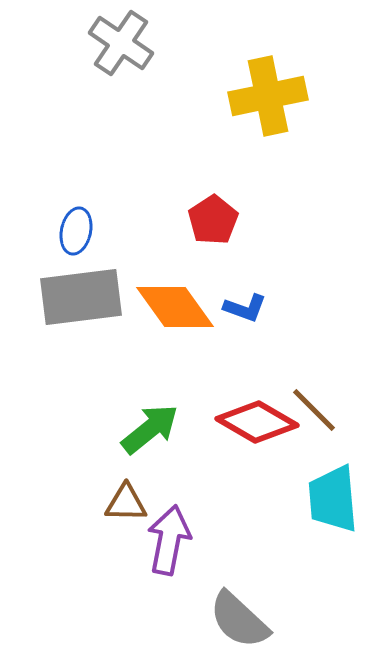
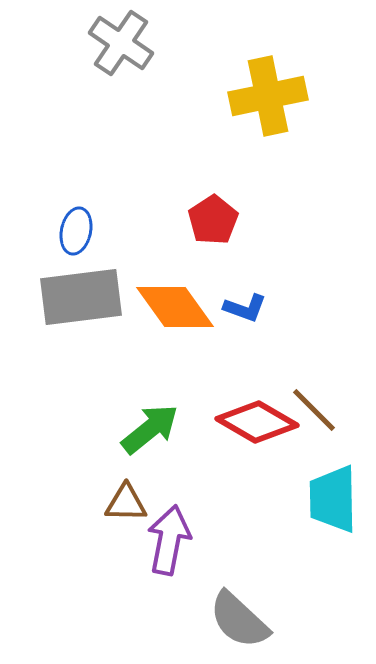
cyan trapezoid: rotated 4 degrees clockwise
